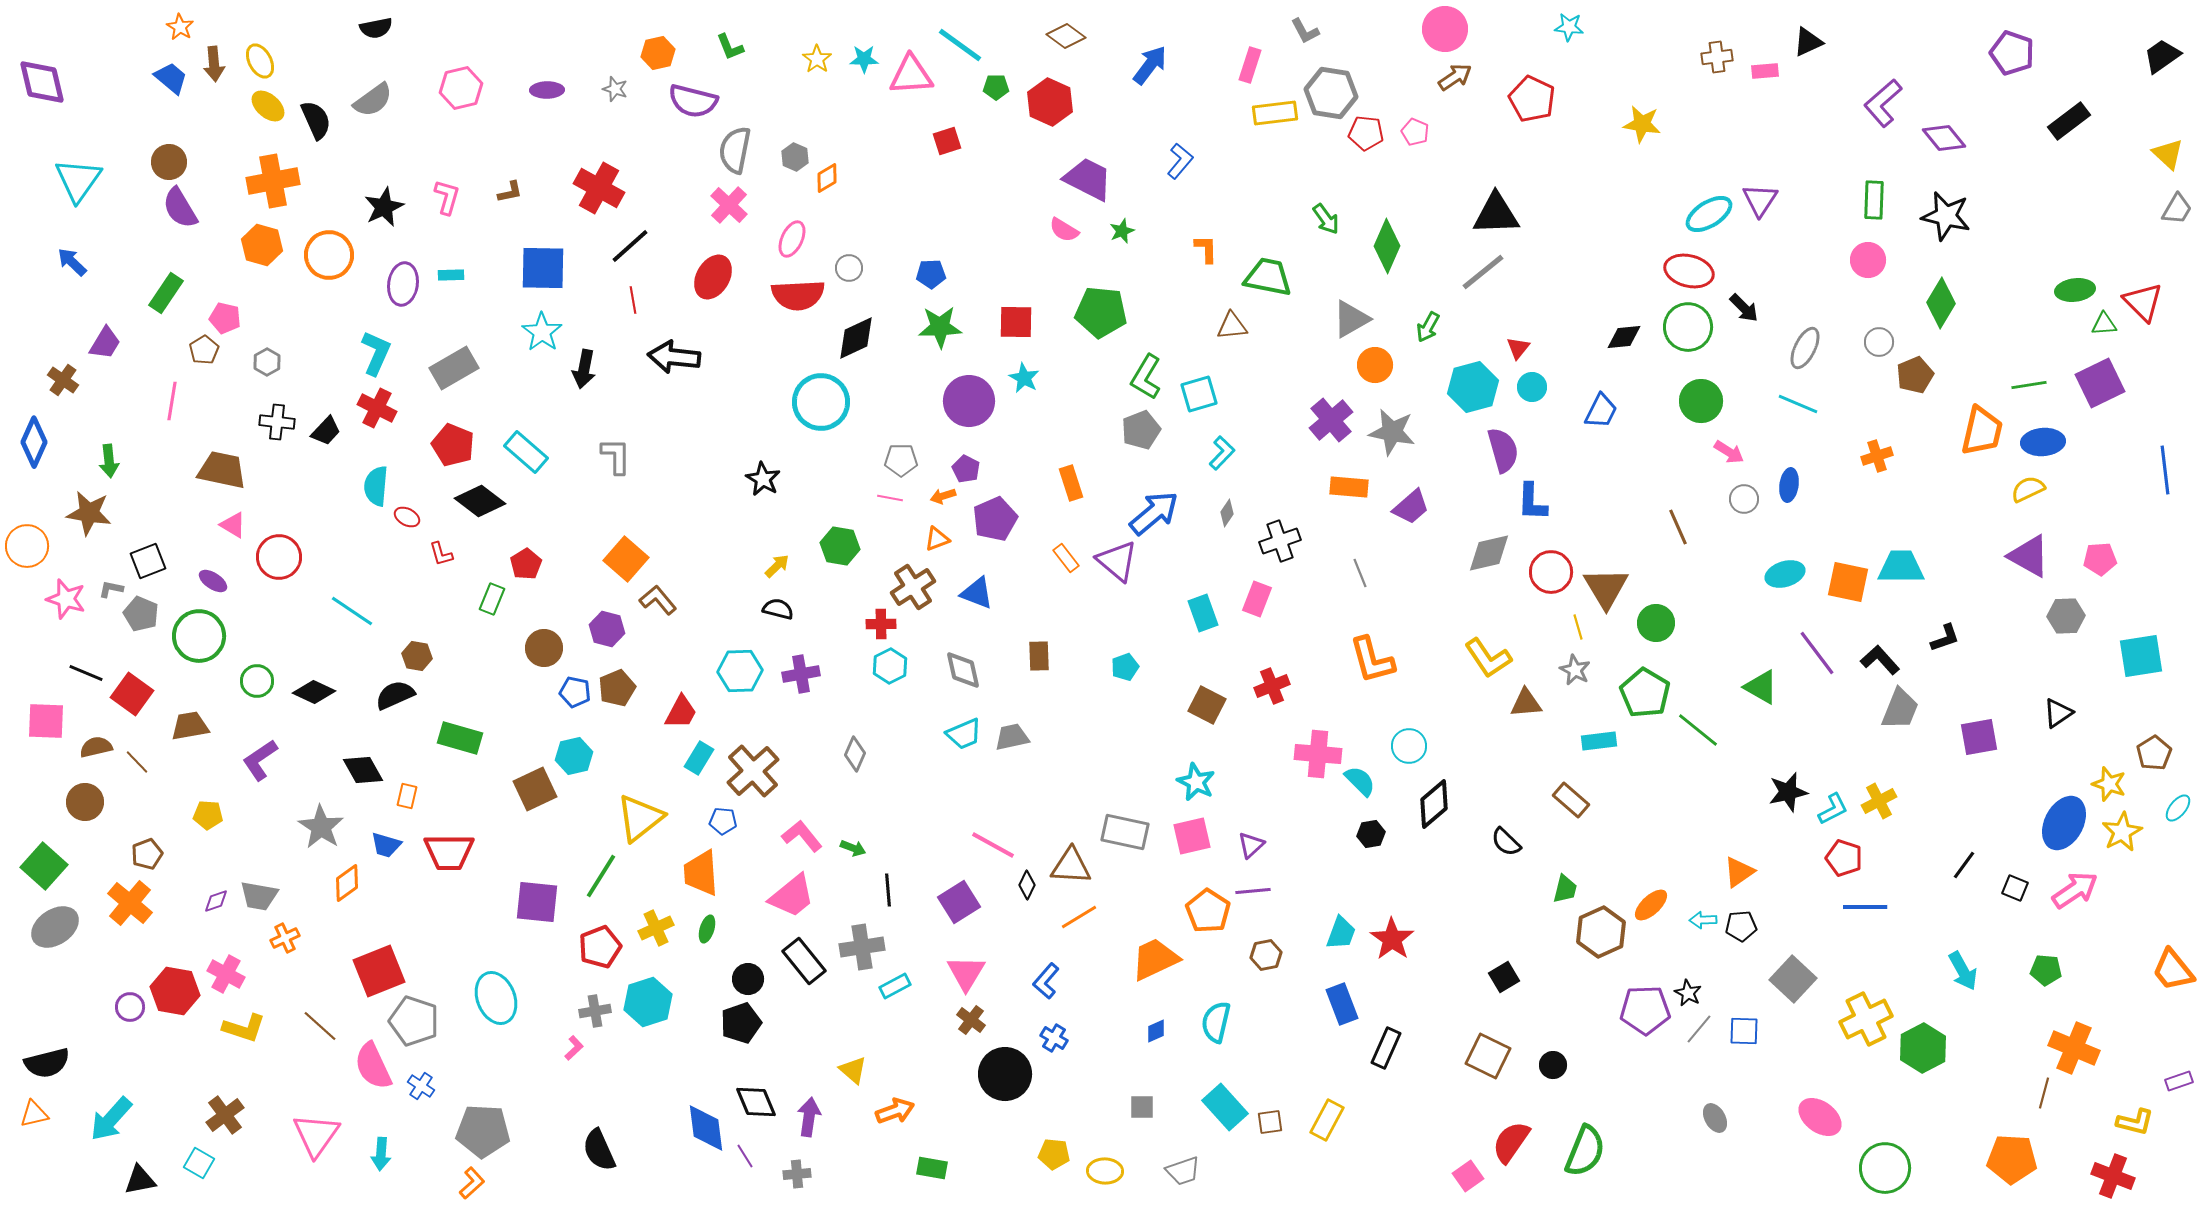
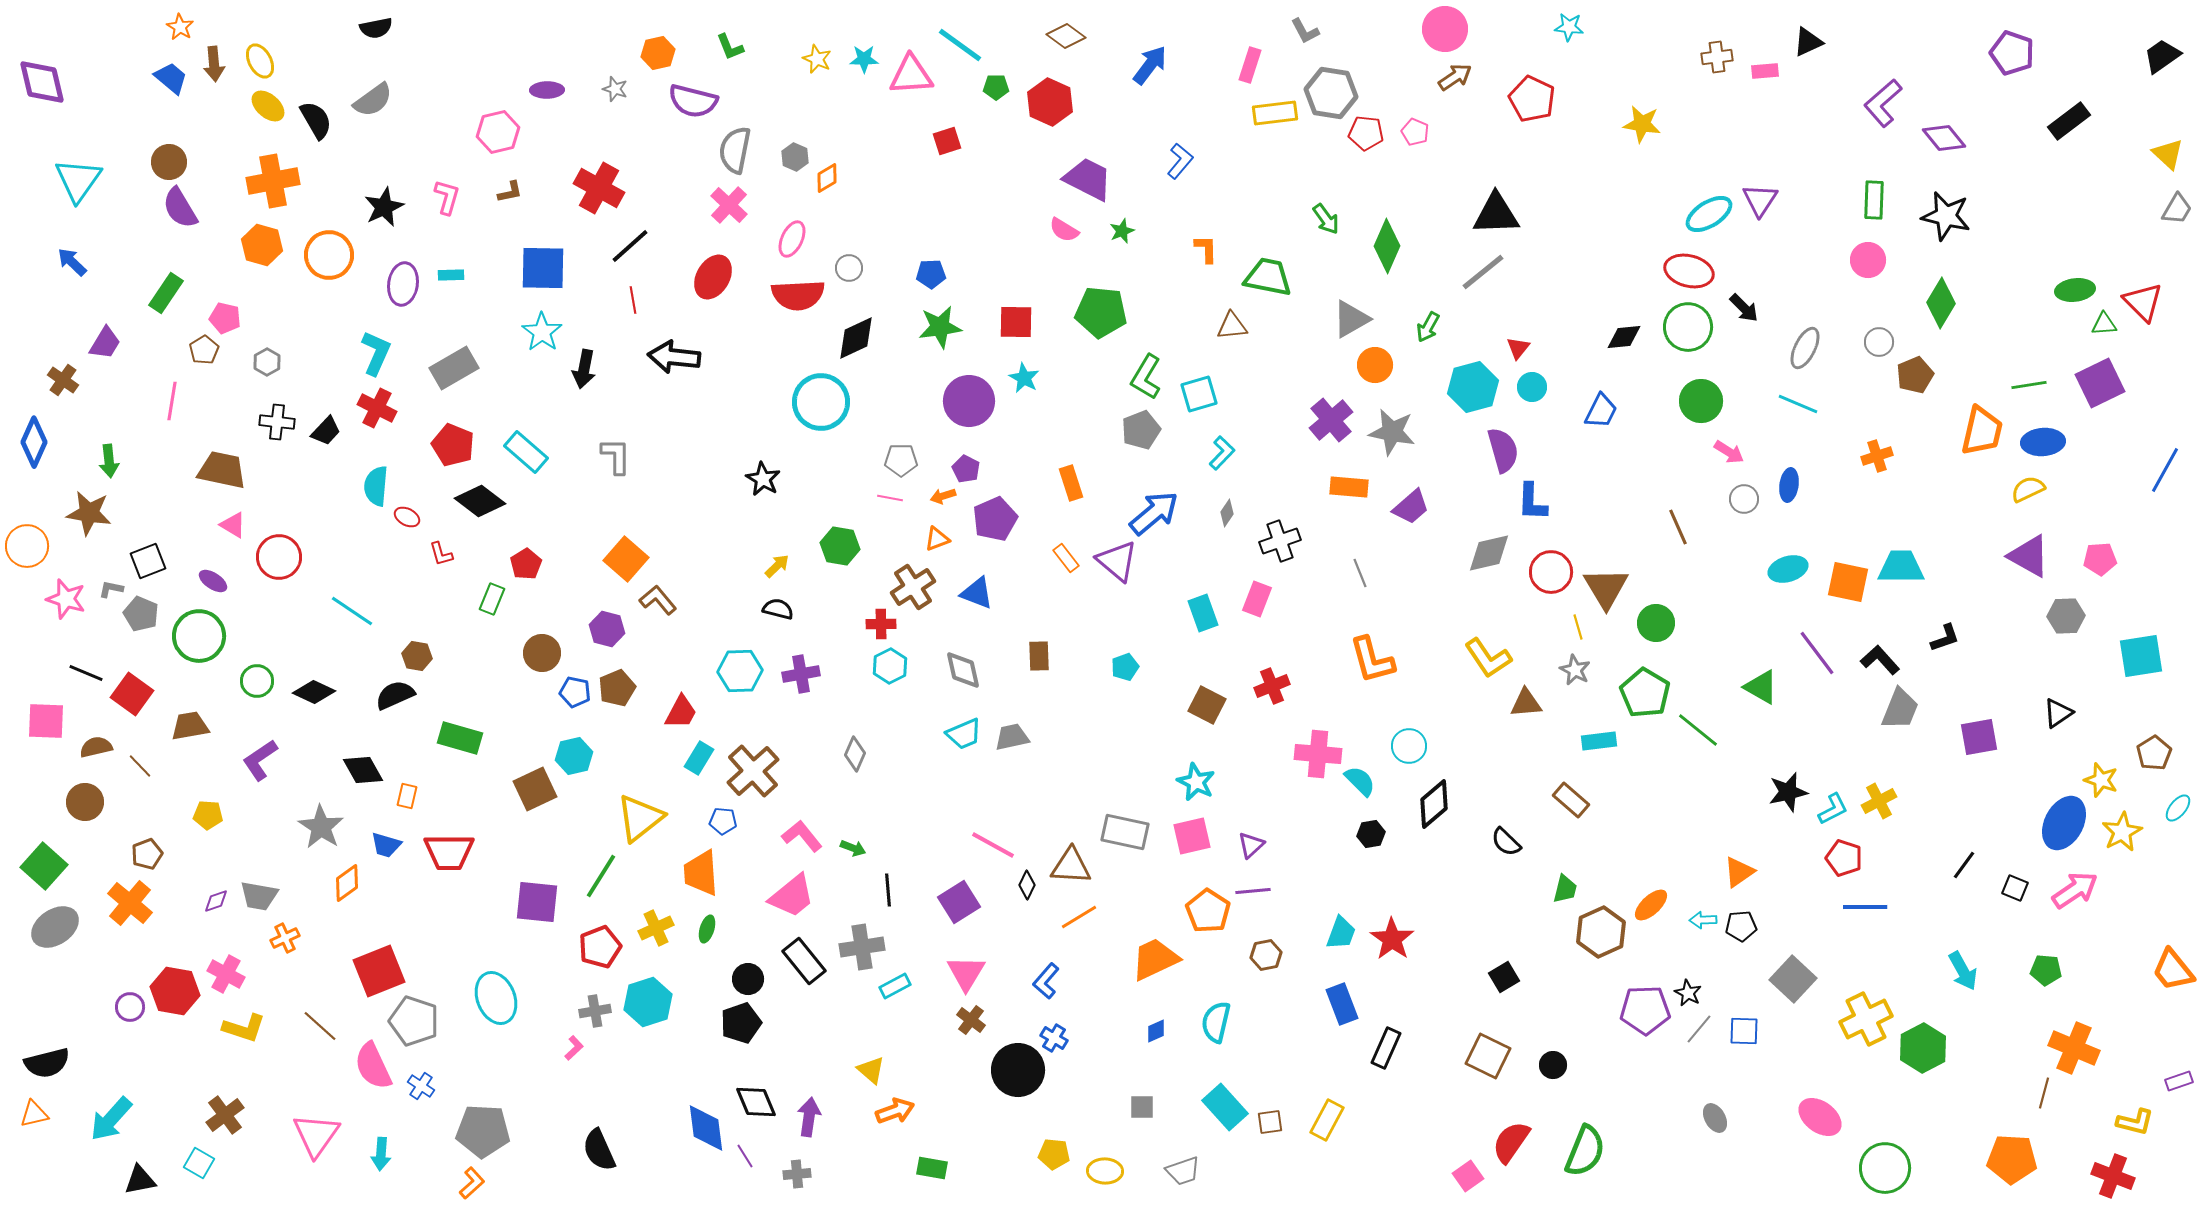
yellow star at (817, 59): rotated 12 degrees counterclockwise
pink hexagon at (461, 88): moved 37 px right, 44 px down
black semicircle at (316, 120): rotated 6 degrees counterclockwise
green star at (940, 327): rotated 6 degrees counterclockwise
blue line at (2165, 470): rotated 36 degrees clockwise
cyan ellipse at (1785, 574): moved 3 px right, 5 px up
brown circle at (544, 648): moved 2 px left, 5 px down
brown line at (137, 762): moved 3 px right, 4 px down
yellow star at (2109, 784): moved 8 px left, 4 px up
yellow triangle at (853, 1070): moved 18 px right
black circle at (1005, 1074): moved 13 px right, 4 px up
